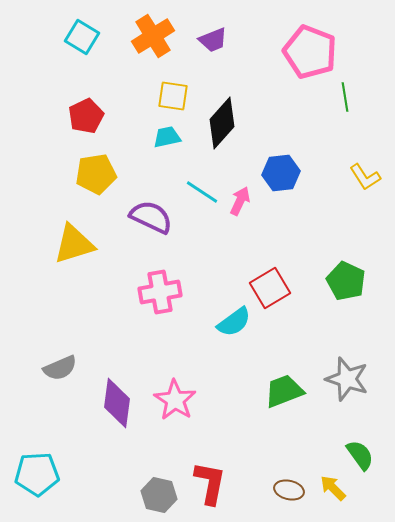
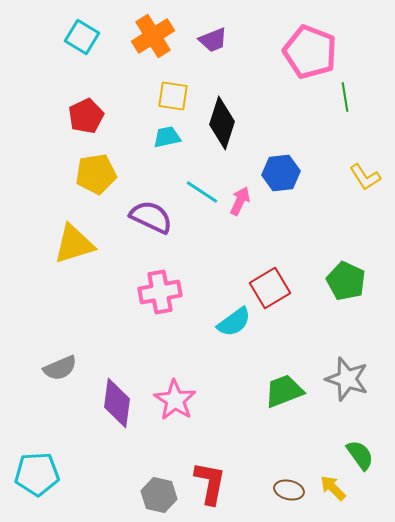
black diamond: rotated 24 degrees counterclockwise
